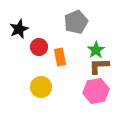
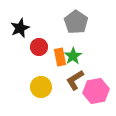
gray pentagon: rotated 15 degrees counterclockwise
black star: moved 1 px right, 1 px up
green star: moved 23 px left, 6 px down
brown L-shape: moved 24 px left, 14 px down; rotated 30 degrees counterclockwise
